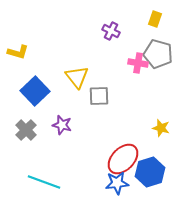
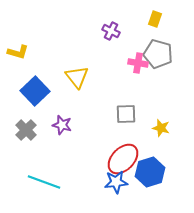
gray square: moved 27 px right, 18 px down
blue star: moved 1 px left, 1 px up
